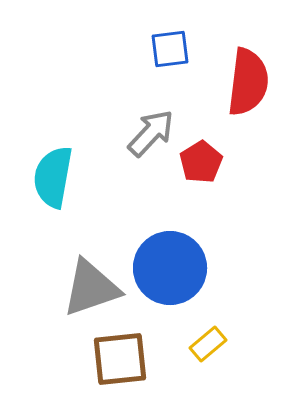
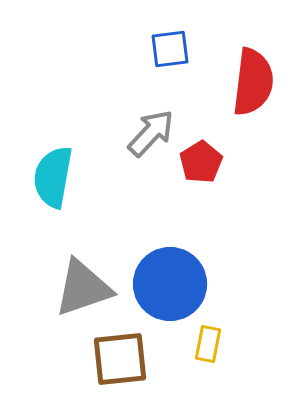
red semicircle: moved 5 px right
blue circle: moved 16 px down
gray triangle: moved 8 px left
yellow rectangle: rotated 39 degrees counterclockwise
